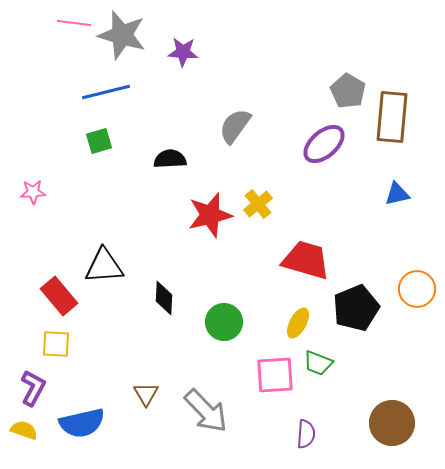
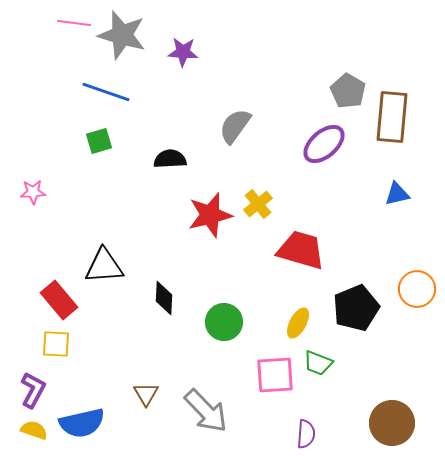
blue line: rotated 33 degrees clockwise
red trapezoid: moved 5 px left, 10 px up
red rectangle: moved 4 px down
purple L-shape: moved 2 px down
yellow semicircle: moved 10 px right
